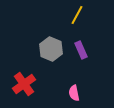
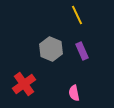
yellow line: rotated 54 degrees counterclockwise
purple rectangle: moved 1 px right, 1 px down
